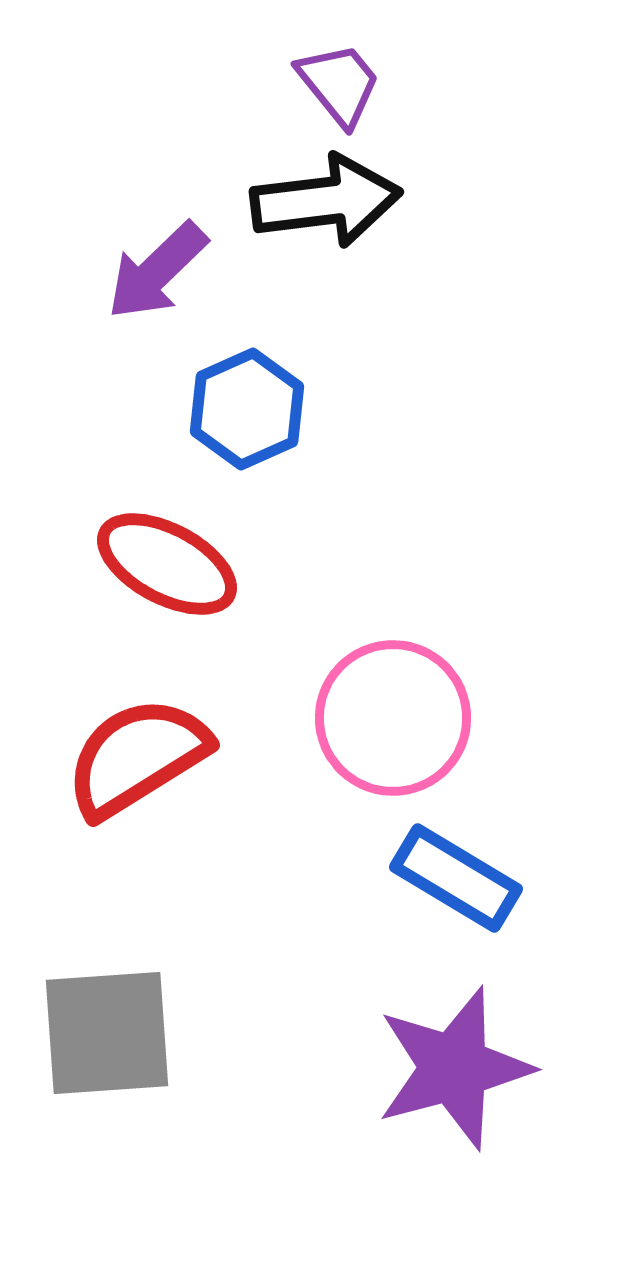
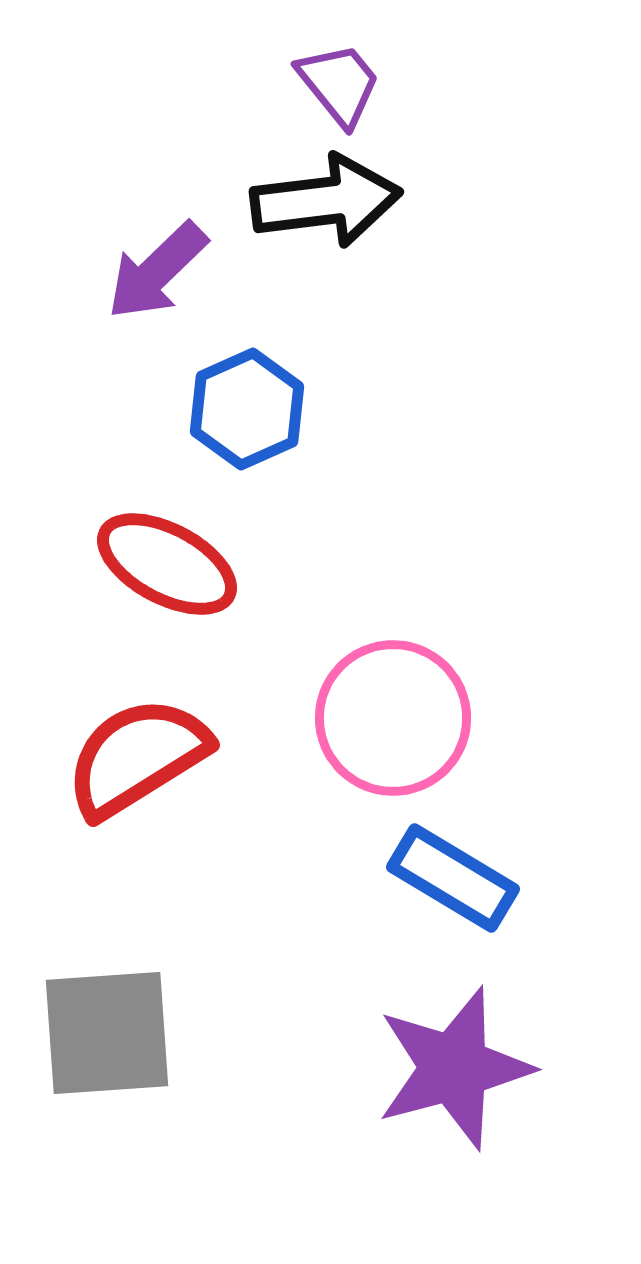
blue rectangle: moved 3 px left
